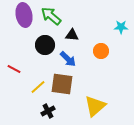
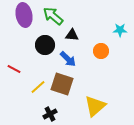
green arrow: moved 2 px right
cyan star: moved 1 px left, 3 px down
brown square: rotated 10 degrees clockwise
black cross: moved 2 px right, 3 px down
